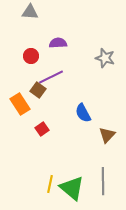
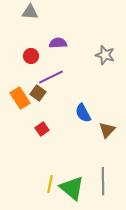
gray star: moved 3 px up
brown square: moved 3 px down
orange rectangle: moved 6 px up
brown triangle: moved 5 px up
